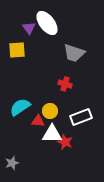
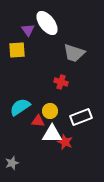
purple triangle: moved 1 px left, 2 px down
red cross: moved 4 px left, 2 px up
